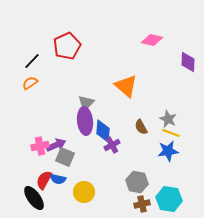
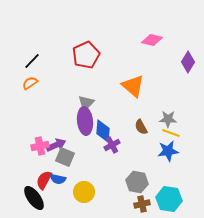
red pentagon: moved 19 px right, 9 px down
purple diamond: rotated 30 degrees clockwise
orange triangle: moved 7 px right
gray star: rotated 24 degrees counterclockwise
